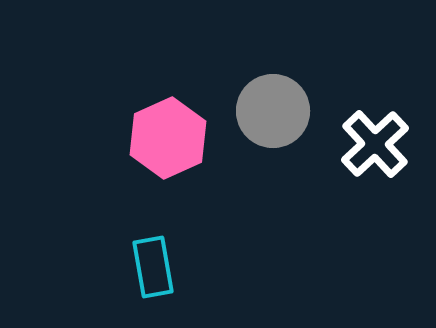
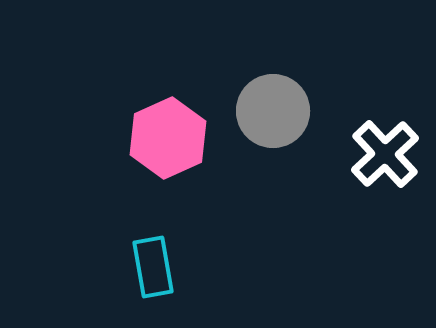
white cross: moved 10 px right, 10 px down
